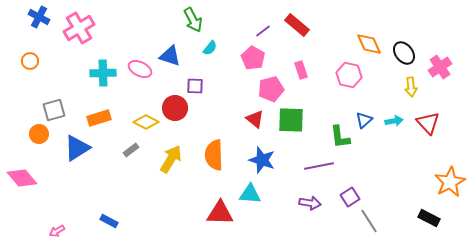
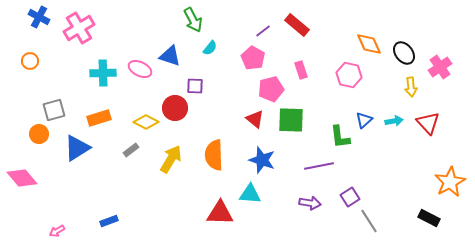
blue rectangle at (109, 221): rotated 48 degrees counterclockwise
